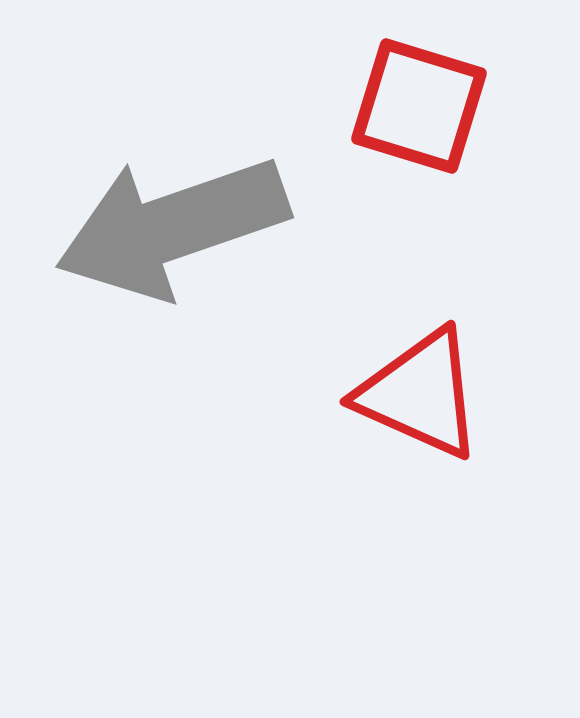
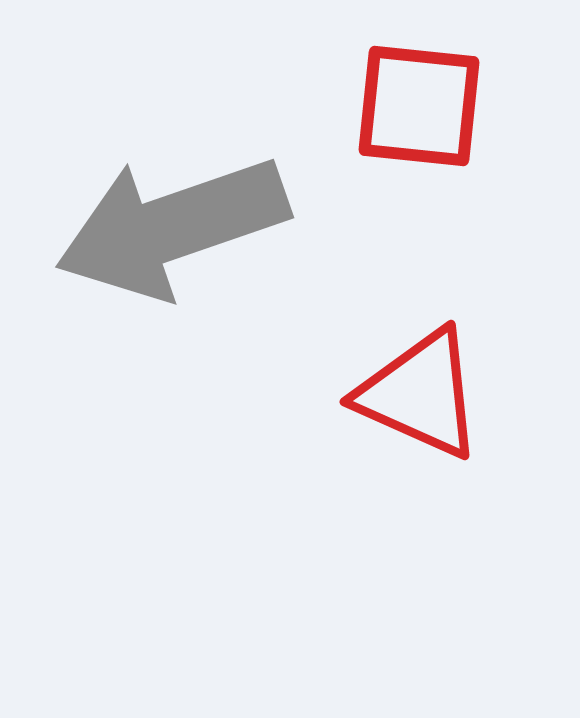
red square: rotated 11 degrees counterclockwise
